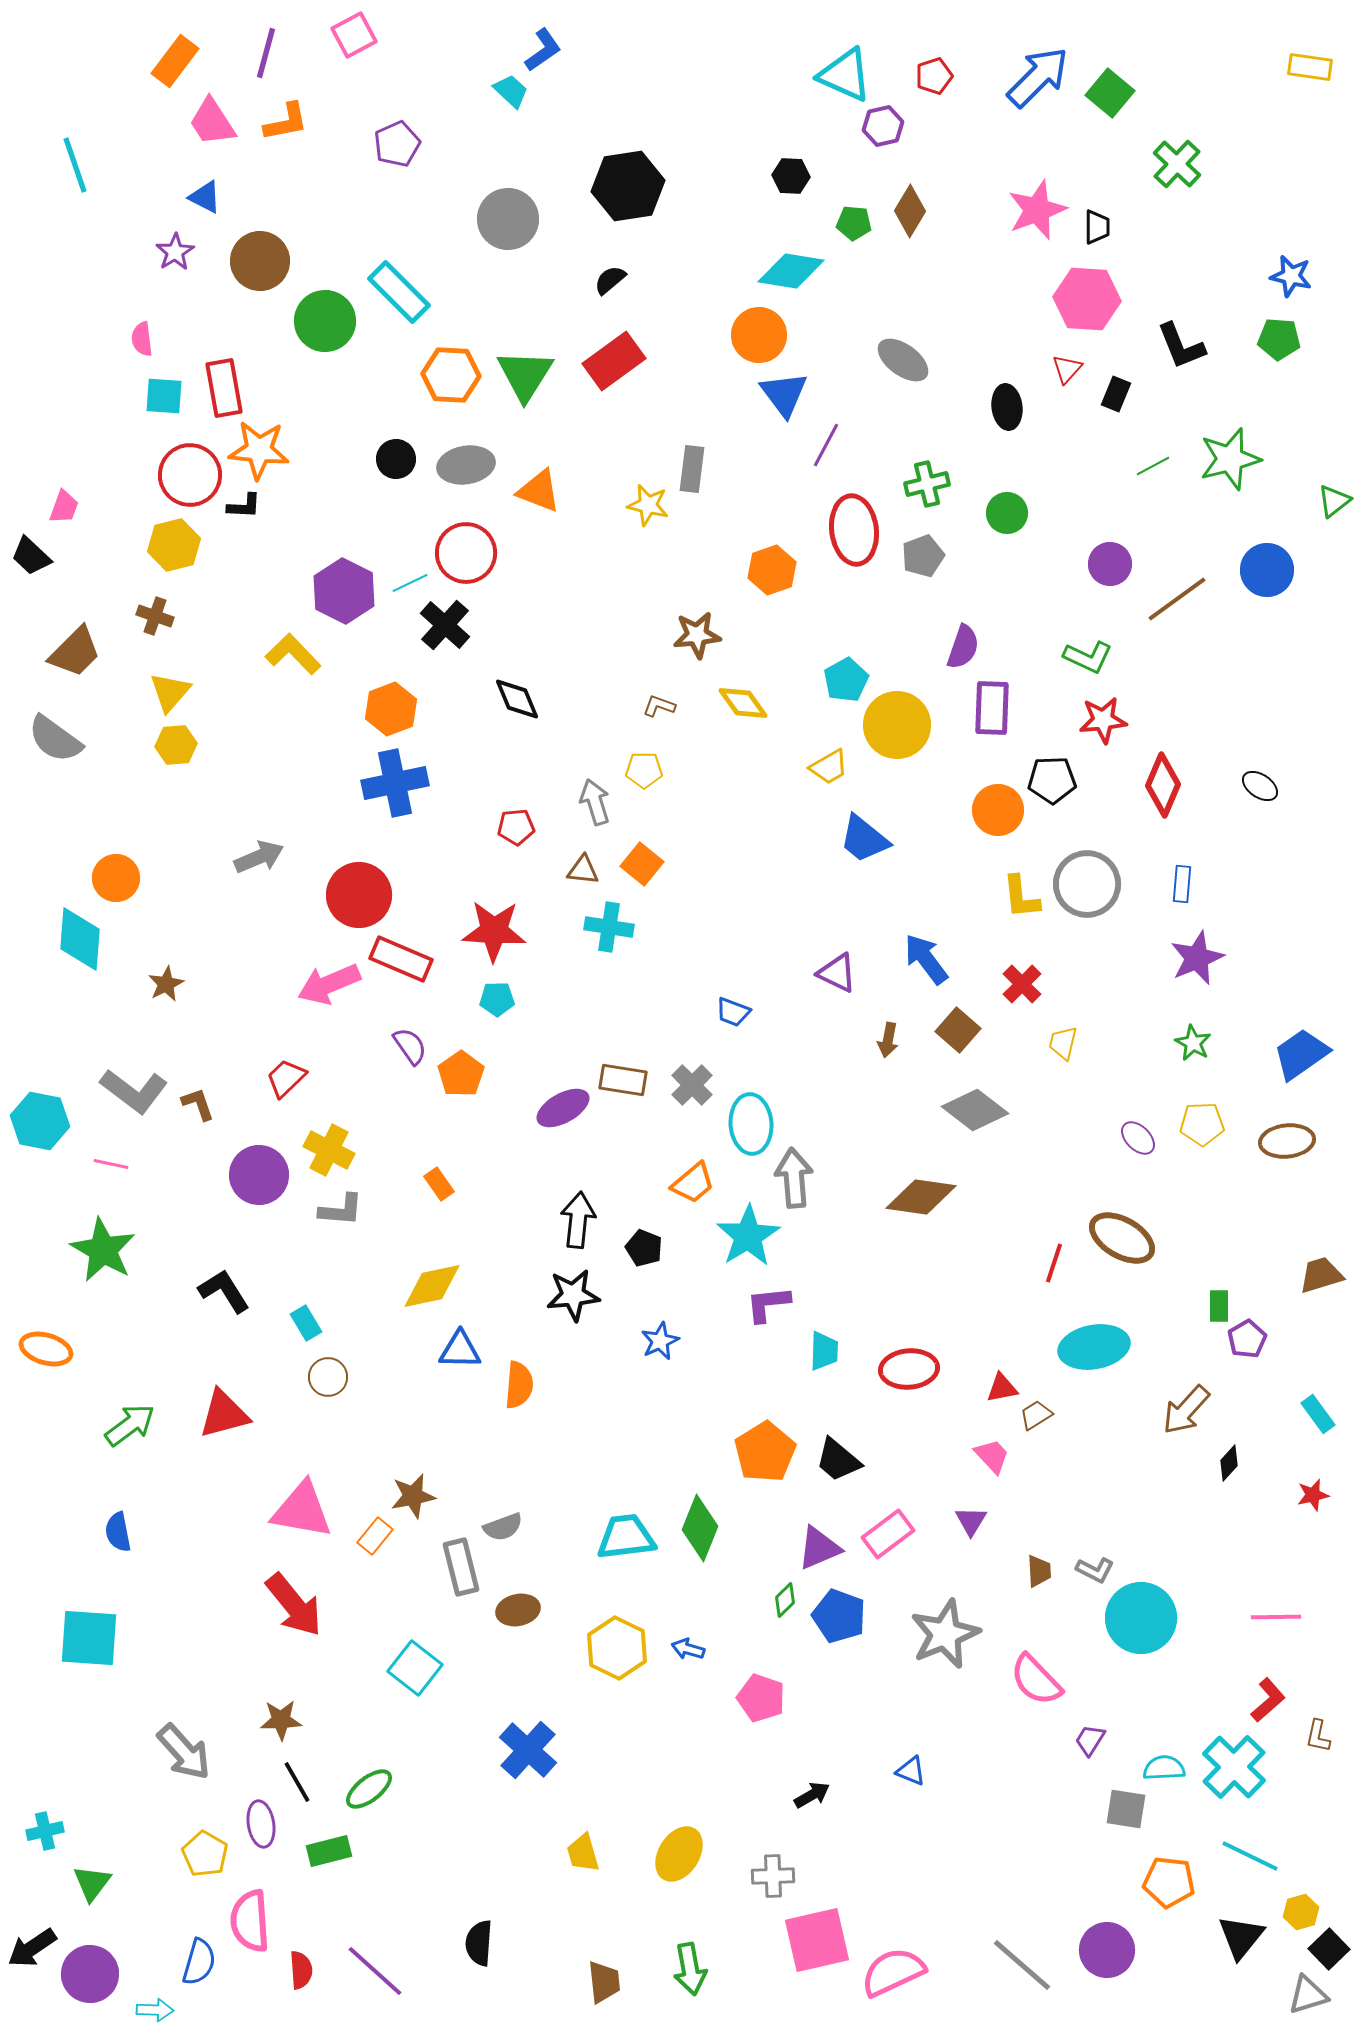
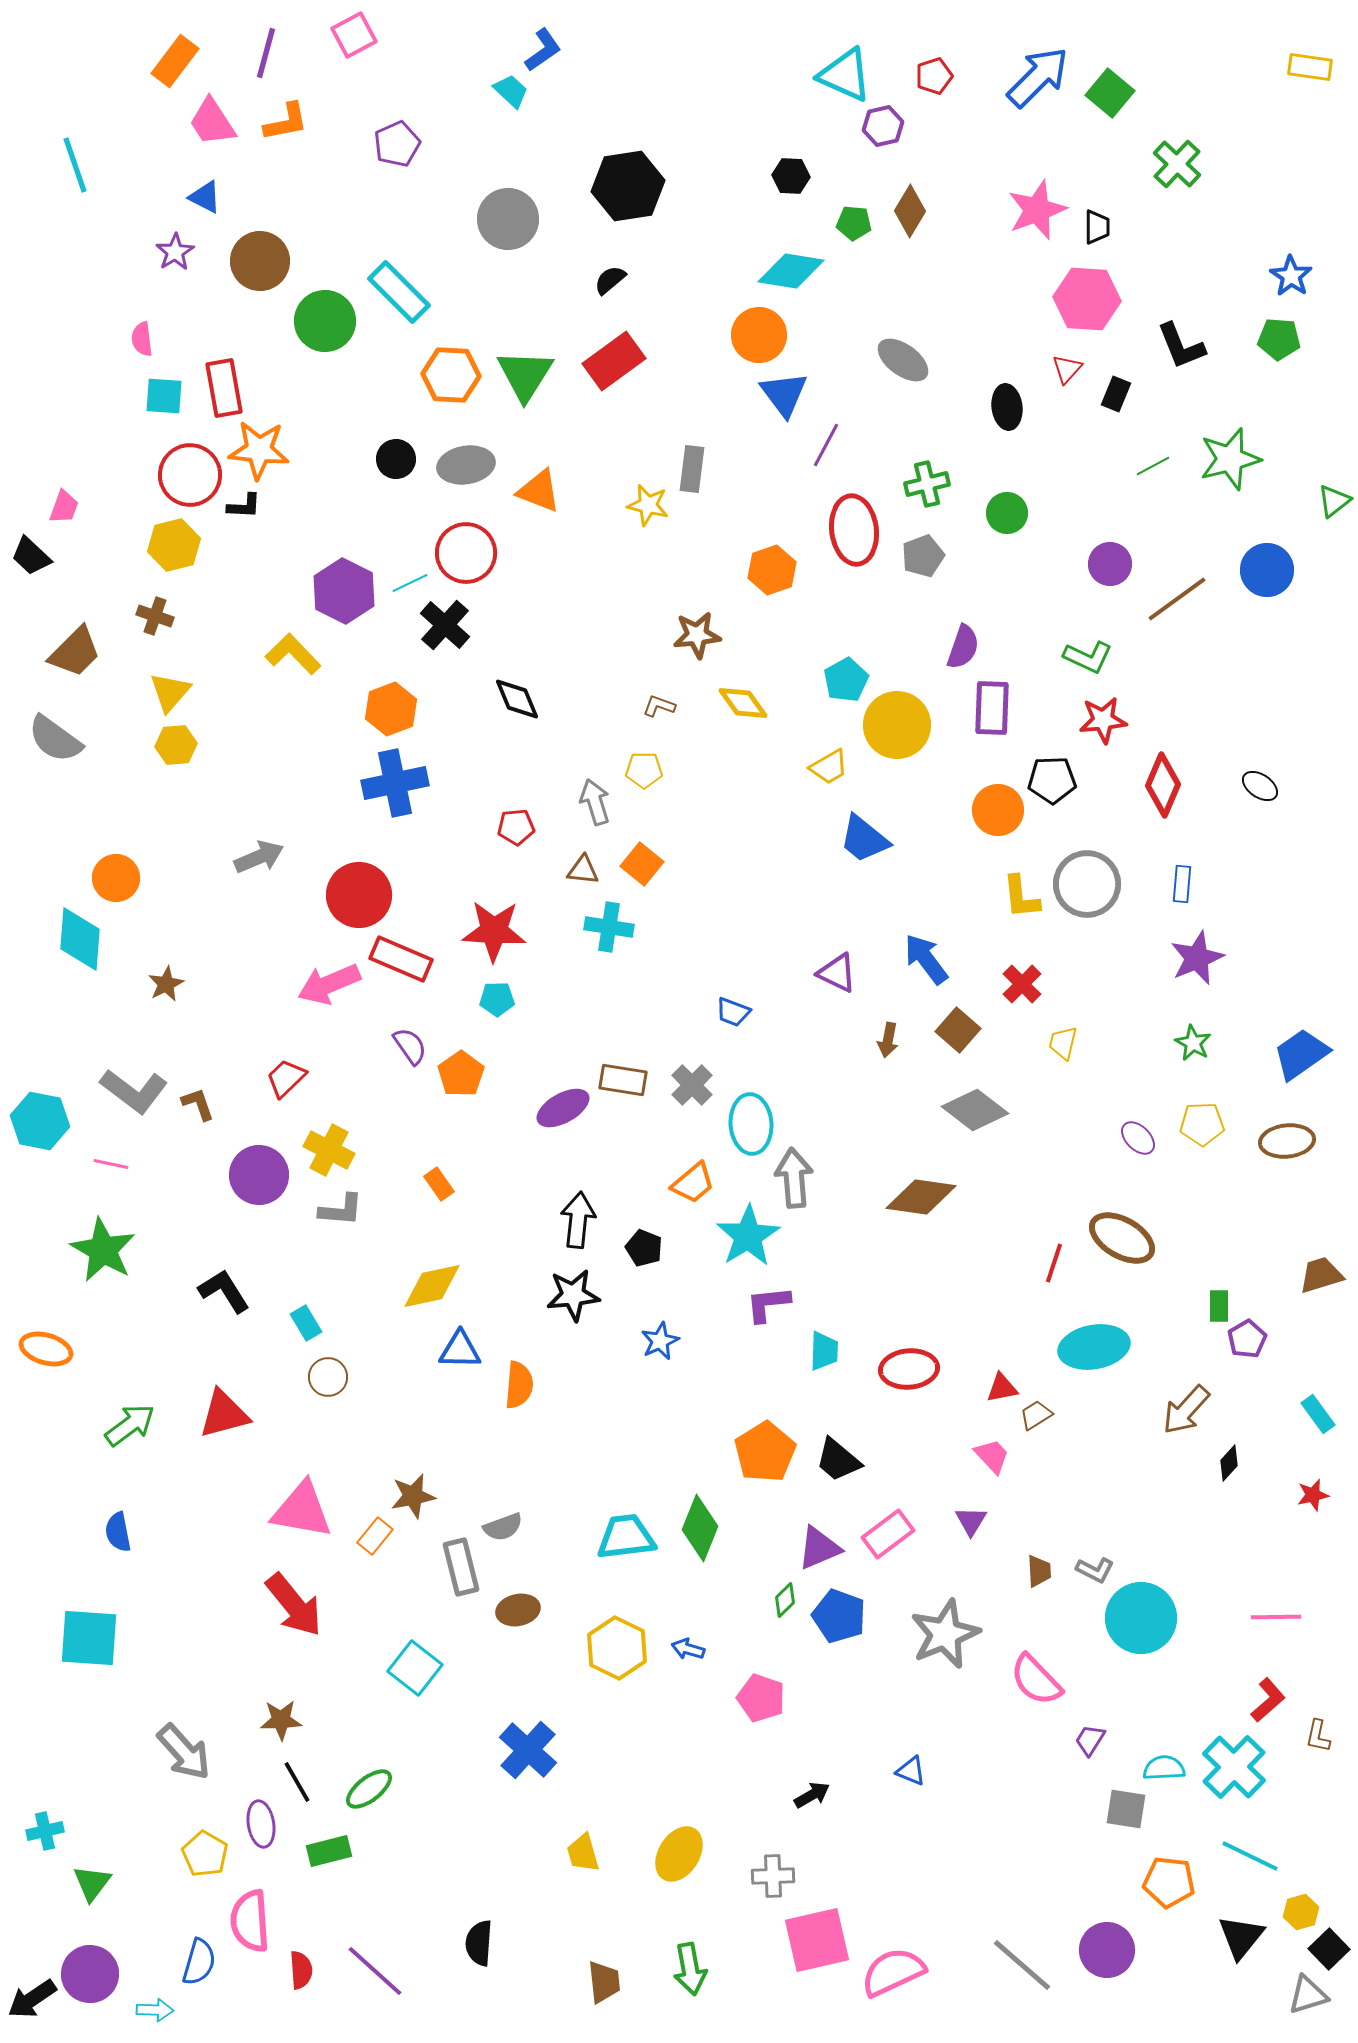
blue star at (1291, 276): rotated 21 degrees clockwise
black arrow at (32, 1948): moved 51 px down
